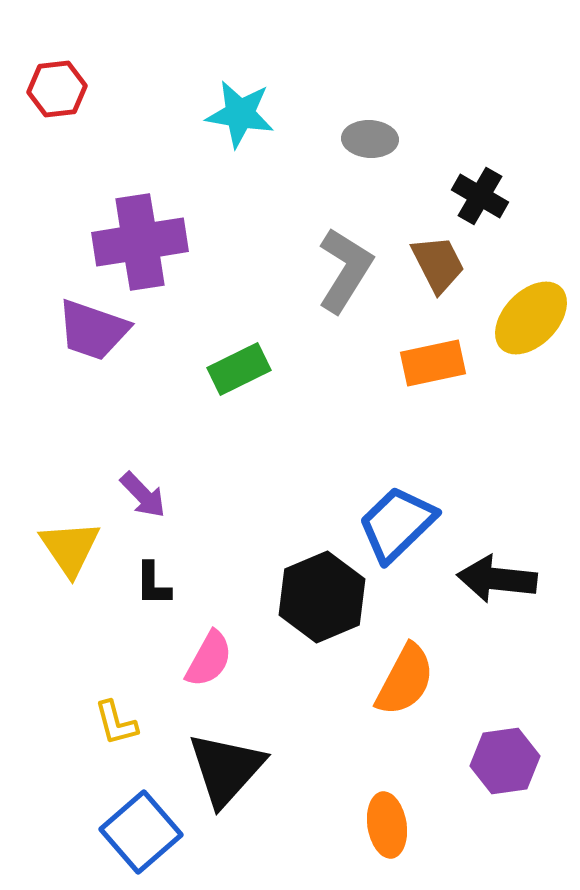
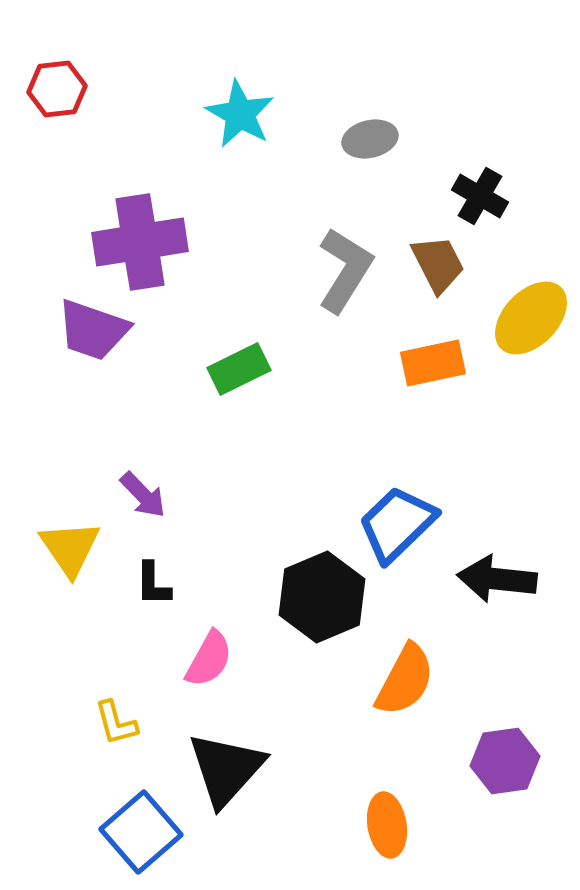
cyan star: rotated 20 degrees clockwise
gray ellipse: rotated 16 degrees counterclockwise
